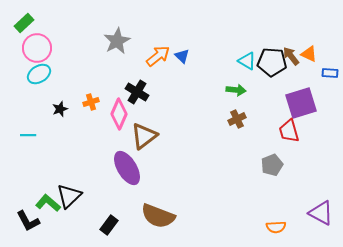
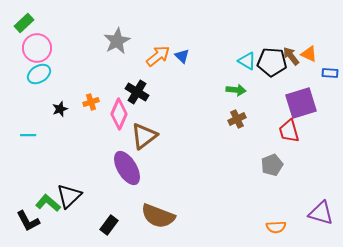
purple triangle: rotated 12 degrees counterclockwise
